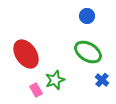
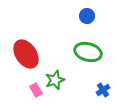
green ellipse: rotated 16 degrees counterclockwise
blue cross: moved 1 px right, 10 px down; rotated 16 degrees clockwise
